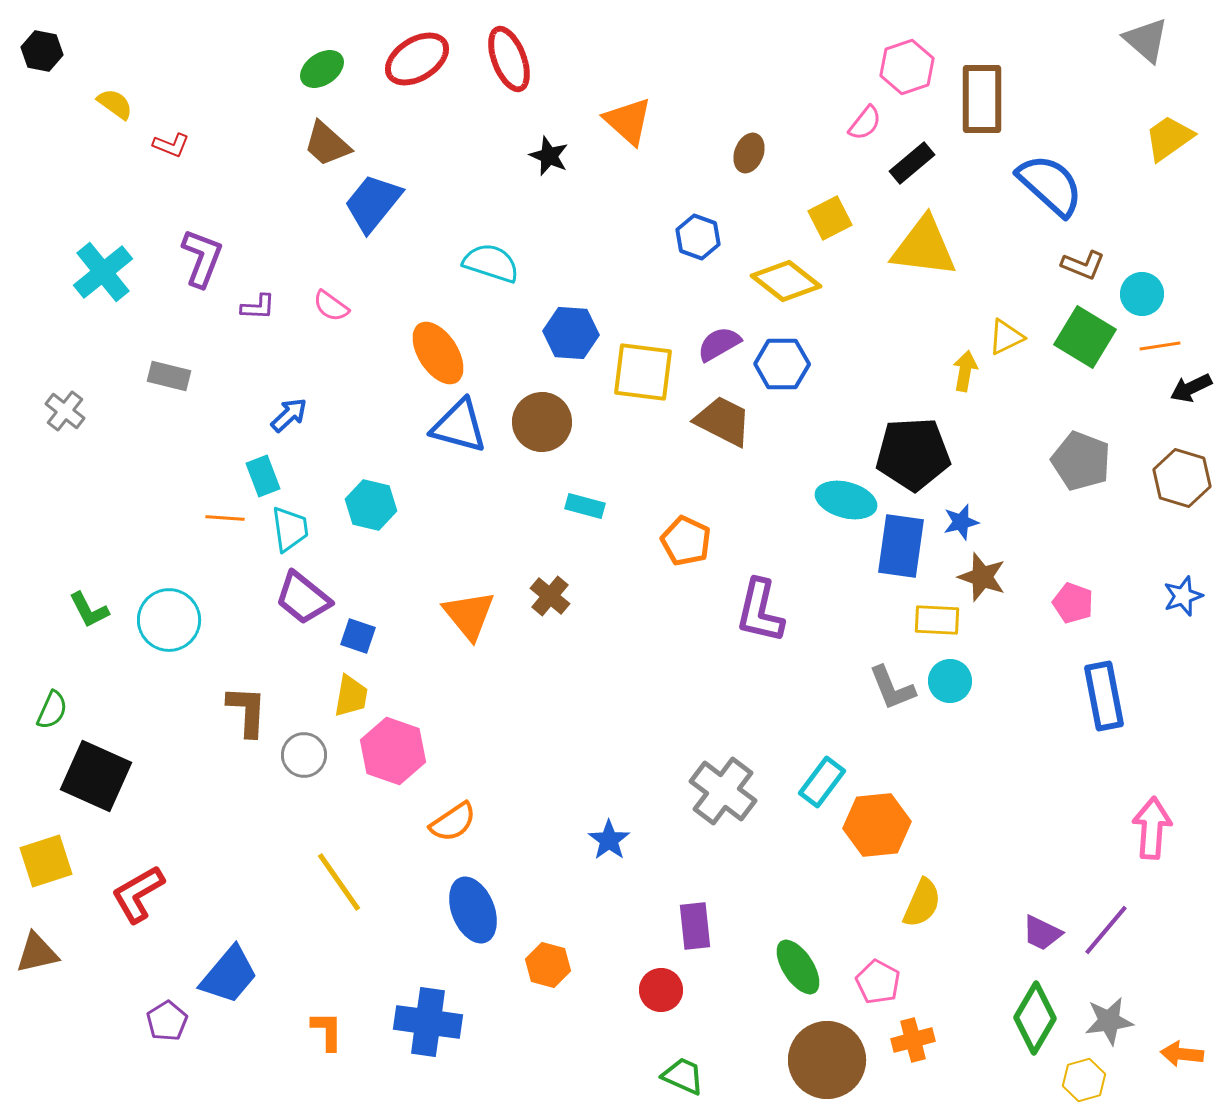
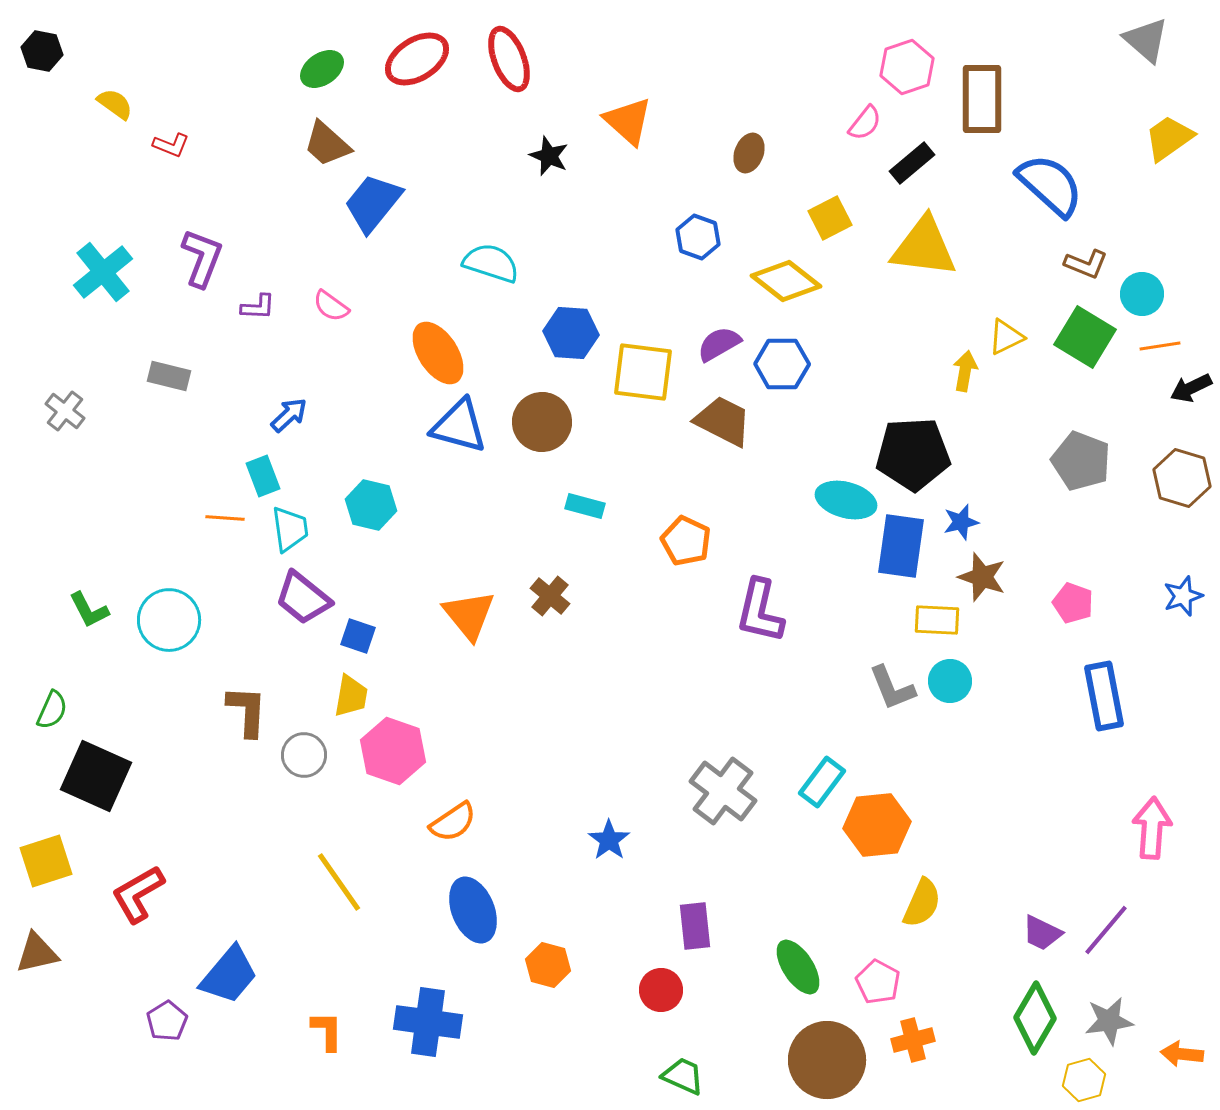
brown L-shape at (1083, 265): moved 3 px right, 1 px up
